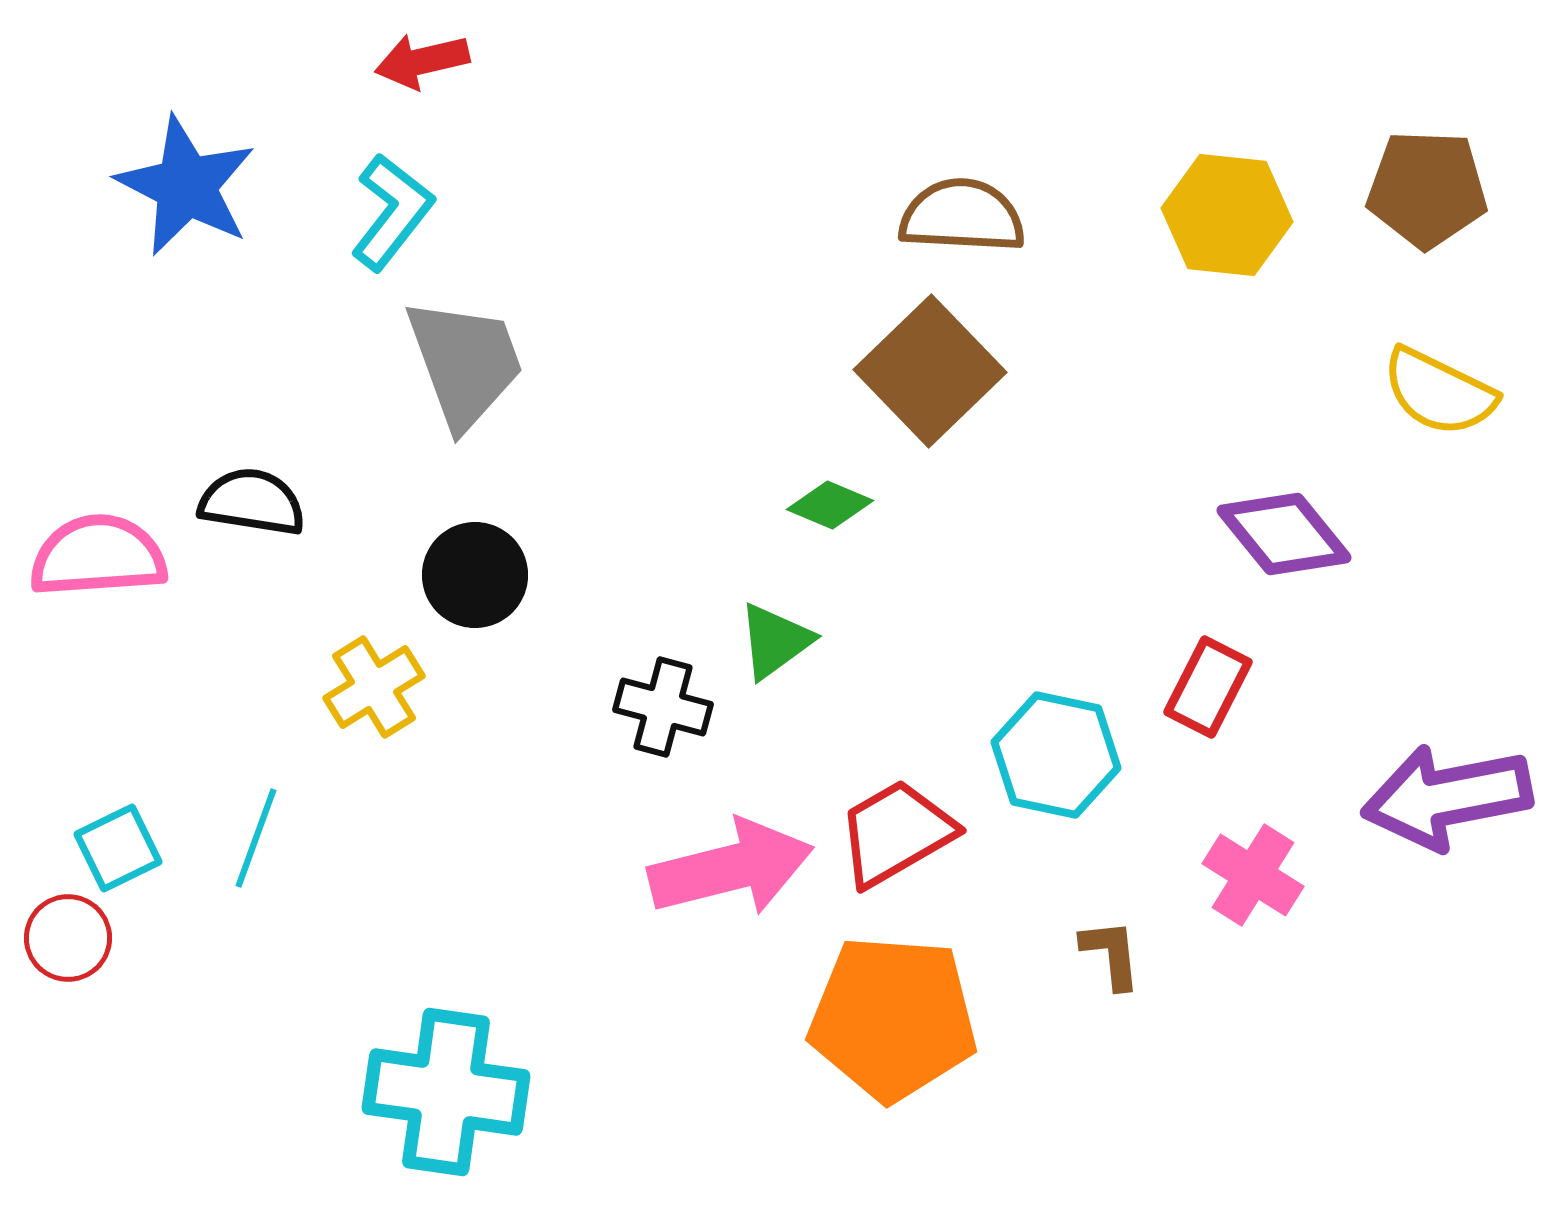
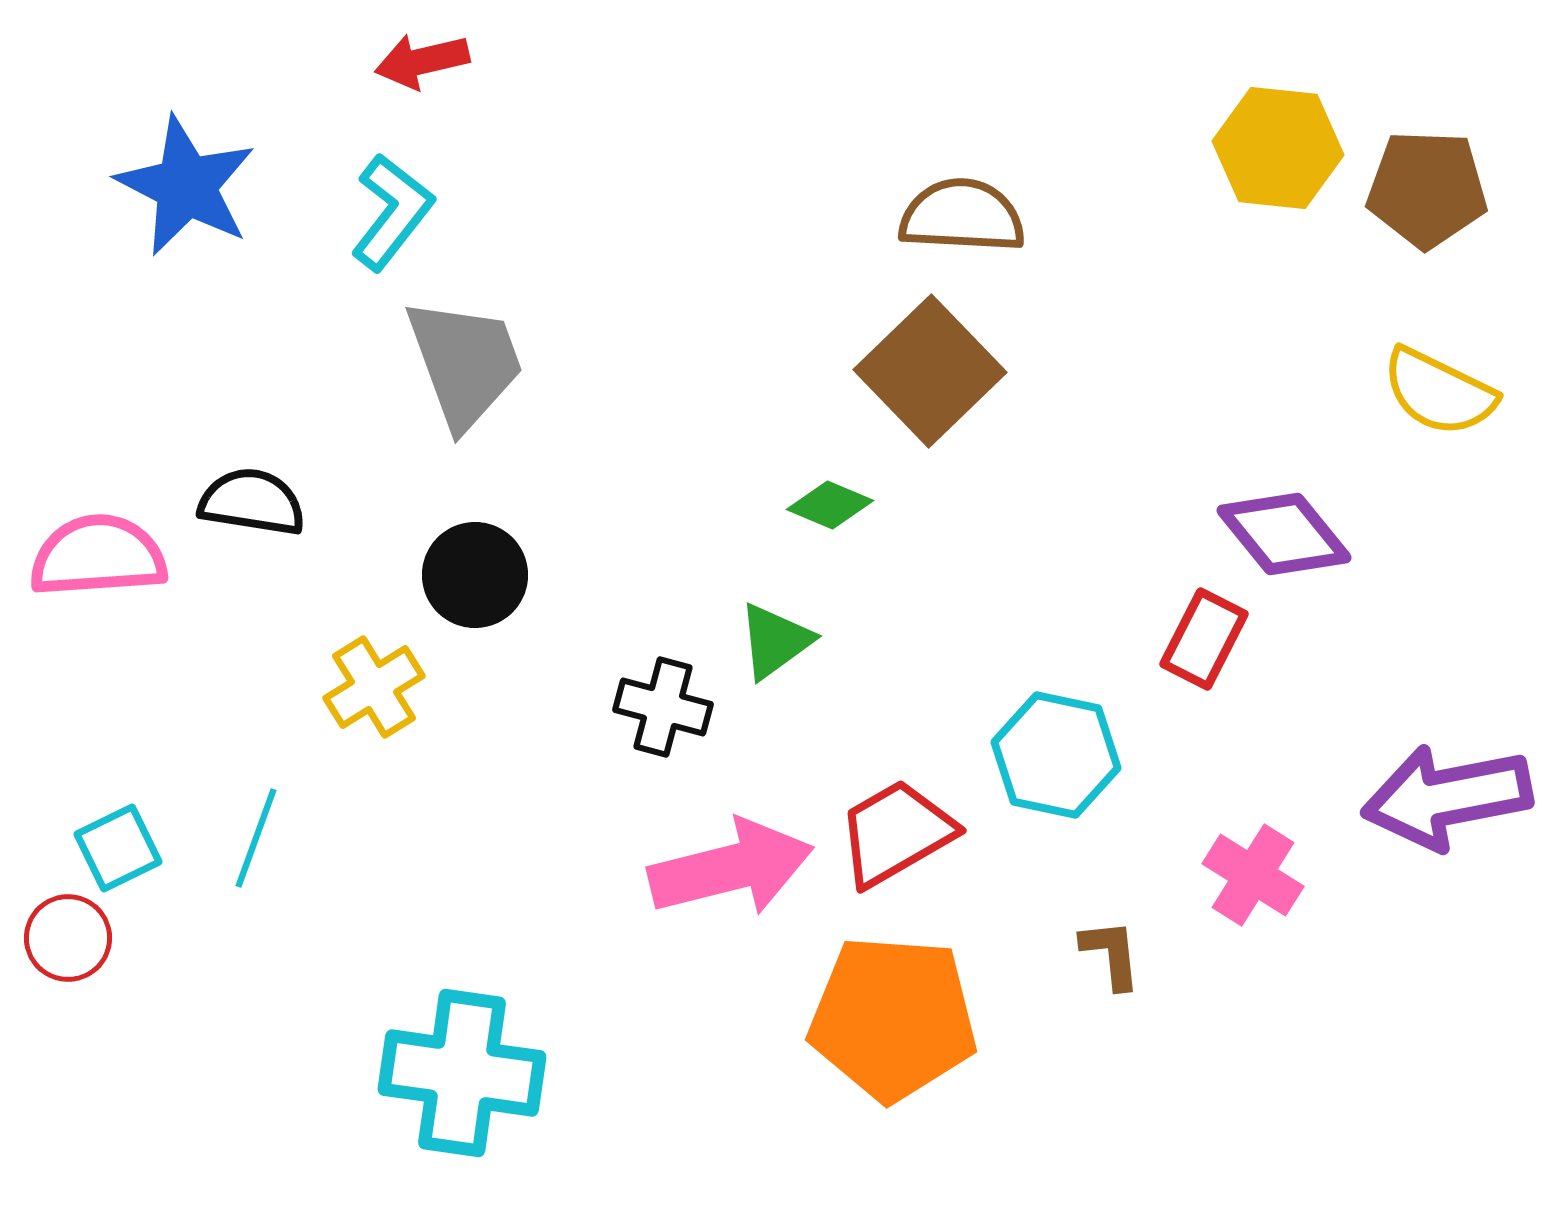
yellow hexagon: moved 51 px right, 67 px up
red rectangle: moved 4 px left, 48 px up
cyan cross: moved 16 px right, 19 px up
